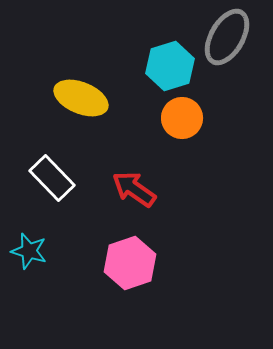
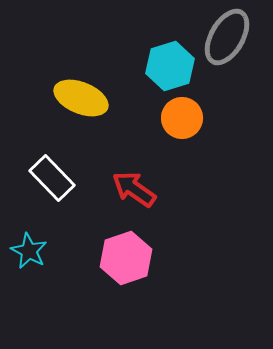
cyan star: rotated 12 degrees clockwise
pink hexagon: moved 4 px left, 5 px up
